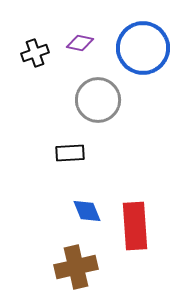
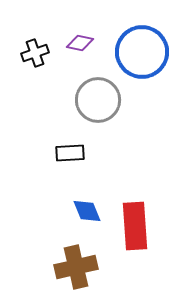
blue circle: moved 1 px left, 4 px down
